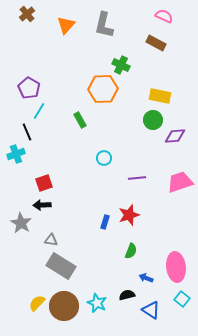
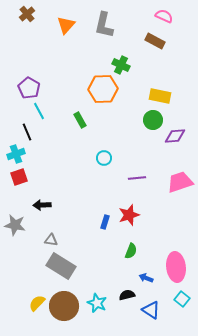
brown rectangle: moved 1 px left, 2 px up
cyan line: rotated 60 degrees counterclockwise
red square: moved 25 px left, 6 px up
gray star: moved 6 px left, 2 px down; rotated 20 degrees counterclockwise
